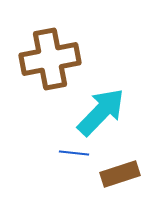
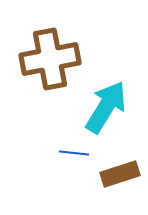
cyan arrow: moved 5 px right, 5 px up; rotated 12 degrees counterclockwise
